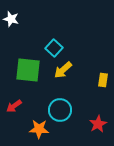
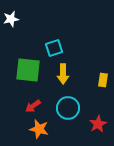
white star: rotated 28 degrees counterclockwise
cyan square: rotated 30 degrees clockwise
yellow arrow: moved 4 px down; rotated 48 degrees counterclockwise
red arrow: moved 19 px right
cyan circle: moved 8 px right, 2 px up
orange star: rotated 12 degrees clockwise
